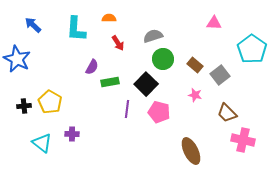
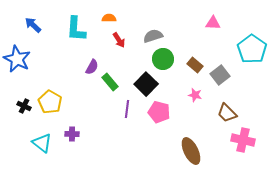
pink triangle: moved 1 px left
red arrow: moved 1 px right, 3 px up
green rectangle: rotated 60 degrees clockwise
black cross: rotated 32 degrees clockwise
